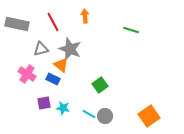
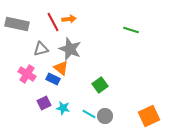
orange arrow: moved 16 px left, 3 px down; rotated 88 degrees clockwise
orange triangle: moved 3 px down
purple square: rotated 16 degrees counterclockwise
orange square: rotated 10 degrees clockwise
